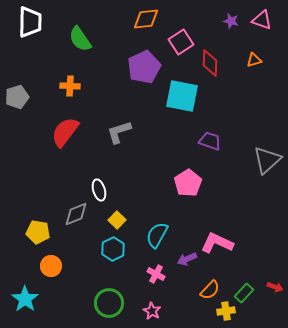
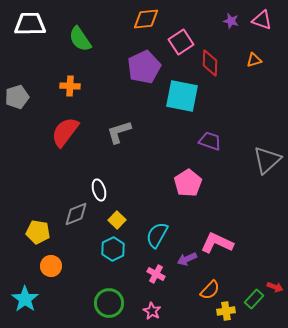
white trapezoid: moved 2 px down; rotated 92 degrees counterclockwise
green rectangle: moved 10 px right, 6 px down
